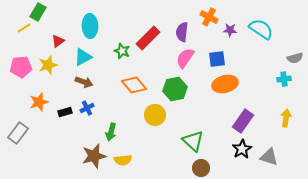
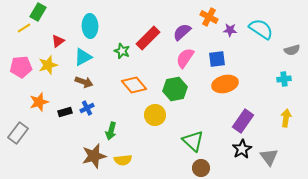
purple semicircle: rotated 42 degrees clockwise
gray semicircle: moved 3 px left, 8 px up
green arrow: moved 1 px up
gray triangle: rotated 36 degrees clockwise
